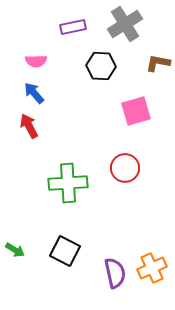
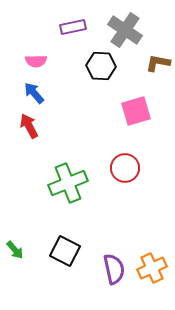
gray cross: moved 6 px down; rotated 24 degrees counterclockwise
green cross: rotated 18 degrees counterclockwise
green arrow: rotated 18 degrees clockwise
purple semicircle: moved 1 px left, 4 px up
